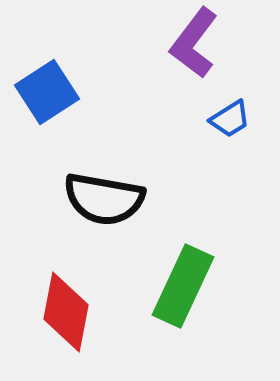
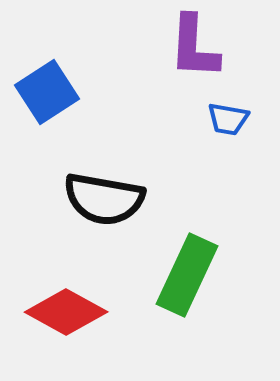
purple L-shape: moved 4 px down; rotated 34 degrees counterclockwise
blue trapezoid: moved 2 px left; rotated 42 degrees clockwise
green rectangle: moved 4 px right, 11 px up
red diamond: rotated 72 degrees counterclockwise
